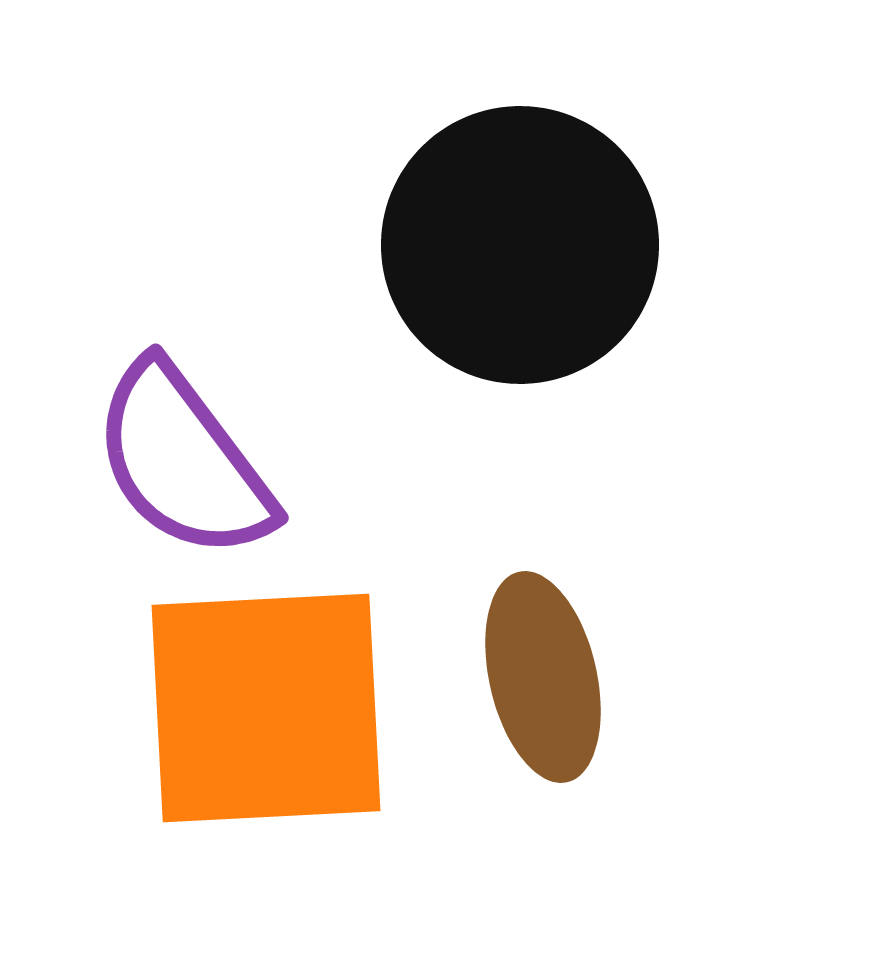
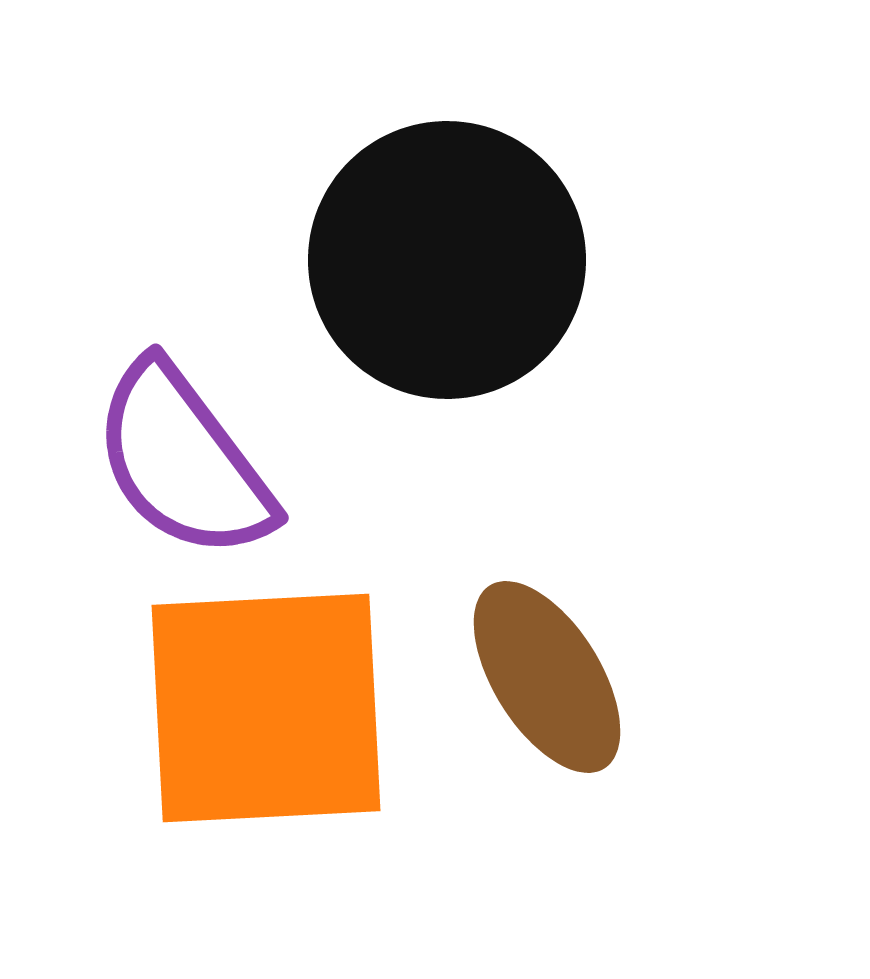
black circle: moved 73 px left, 15 px down
brown ellipse: moved 4 px right; rotated 19 degrees counterclockwise
